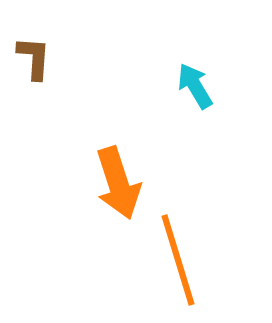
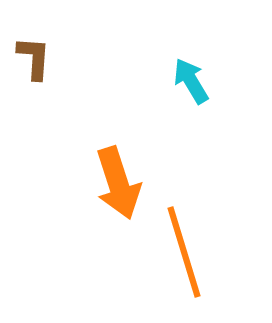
cyan arrow: moved 4 px left, 5 px up
orange line: moved 6 px right, 8 px up
